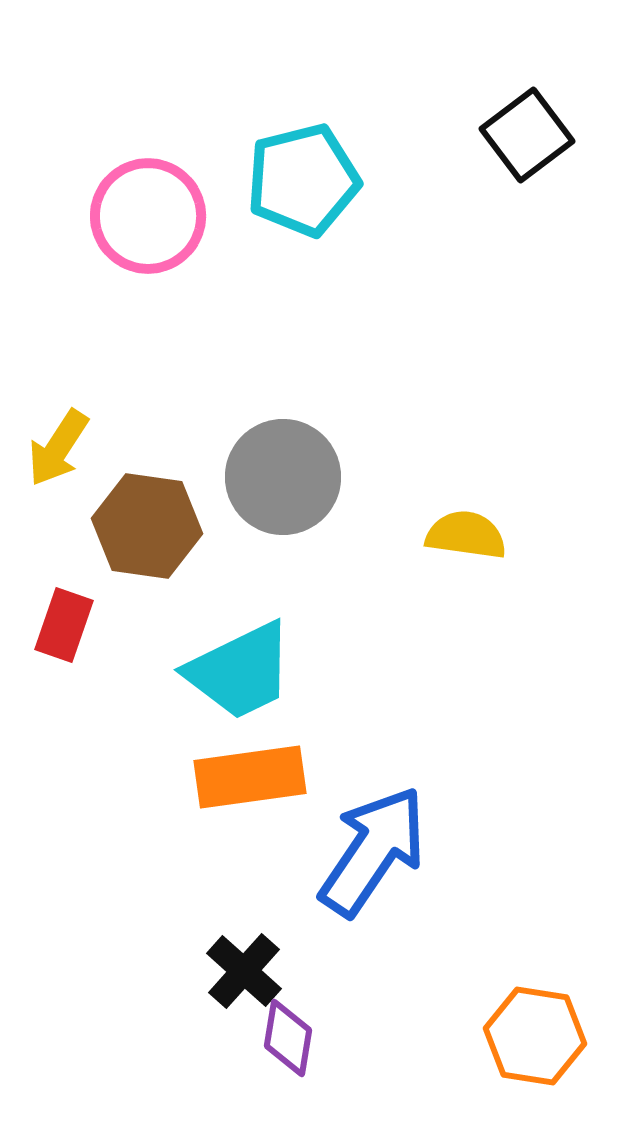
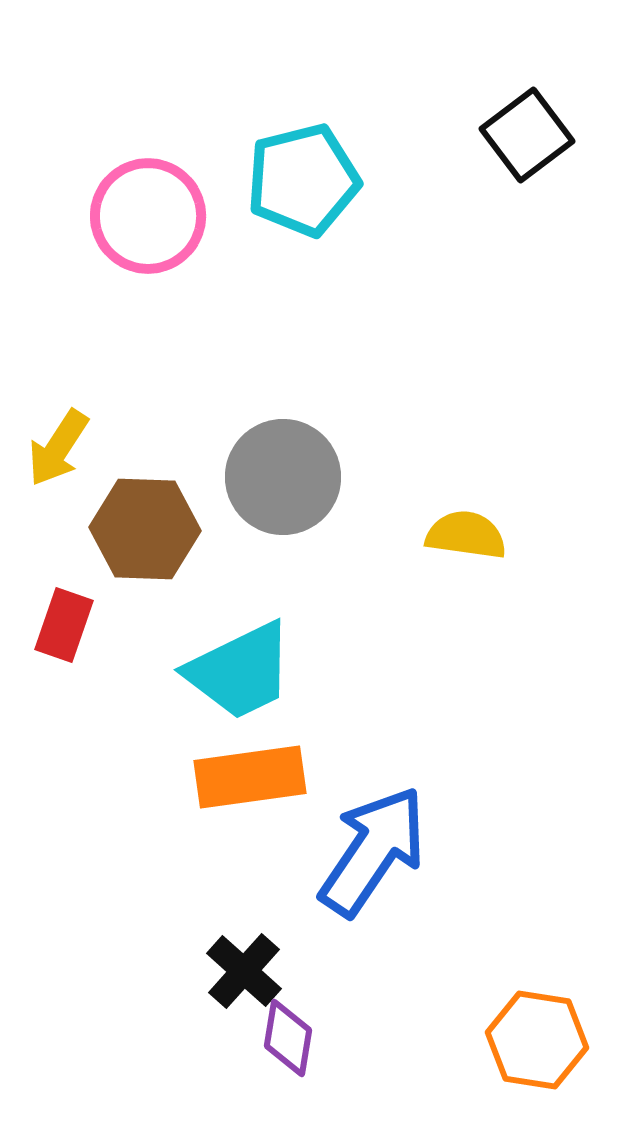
brown hexagon: moved 2 px left, 3 px down; rotated 6 degrees counterclockwise
orange hexagon: moved 2 px right, 4 px down
